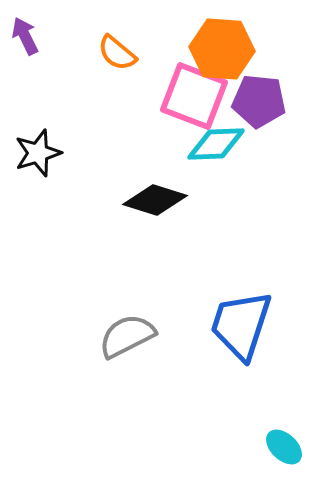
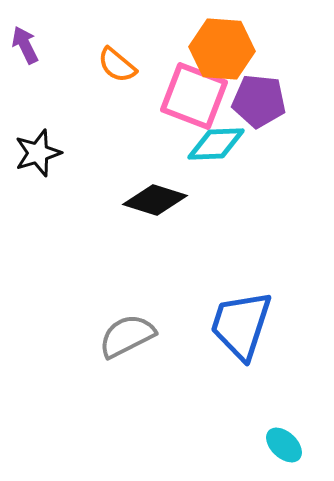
purple arrow: moved 9 px down
orange semicircle: moved 12 px down
cyan ellipse: moved 2 px up
